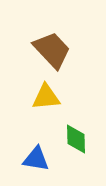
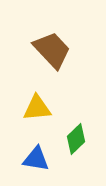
yellow triangle: moved 9 px left, 11 px down
green diamond: rotated 48 degrees clockwise
